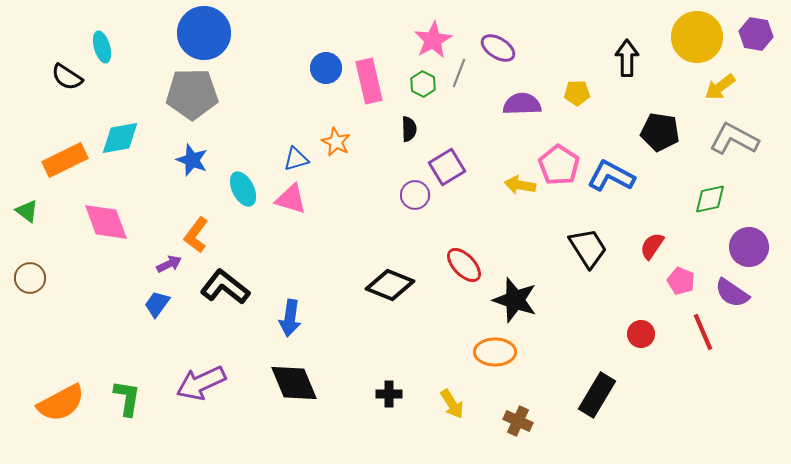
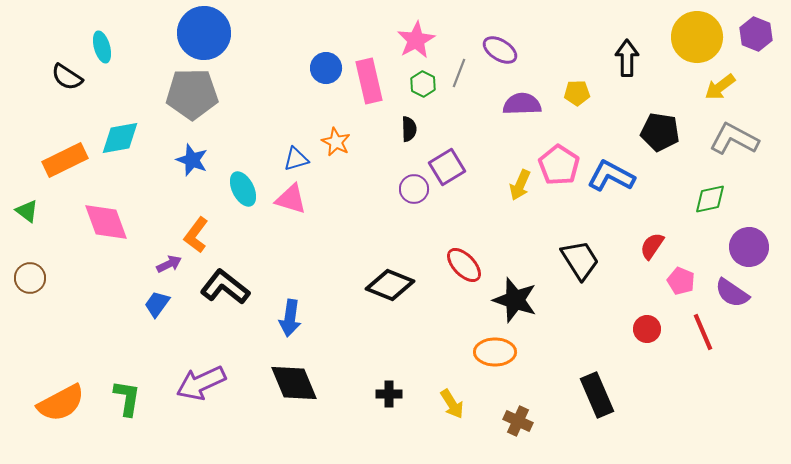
purple hexagon at (756, 34): rotated 12 degrees clockwise
pink star at (433, 40): moved 17 px left
purple ellipse at (498, 48): moved 2 px right, 2 px down
yellow arrow at (520, 185): rotated 76 degrees counterclockwise
purple circle at (415, 195): moved 1 px left, 6 px up
black trapezoid at (588, 248): moved 8 px left, 12 px down
red circle at (641, 334): moved 6 px right, 5 px up
black rectangle at (597, 395): rotated 54 degrees counterclockwise
